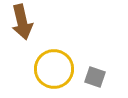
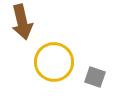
yellow circle: moved 7 px up
